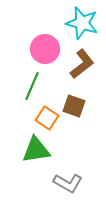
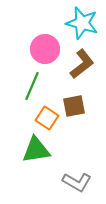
brown square: rotated 30 degrees counterclockwise
gray L-shape: moved 9 px right, 1 px up
